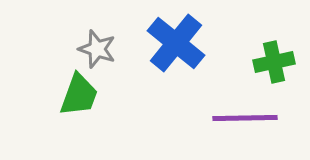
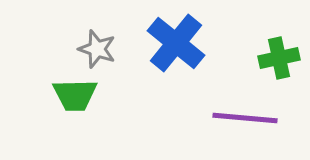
green cross: moved 5 px right, 4 px up
green trapezoid: moved 4 px left; rotated 69 degrees clockwise
purple line: rotated 6 degrees clockwise
